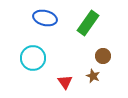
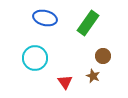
cyan circle: moved 2 px right
